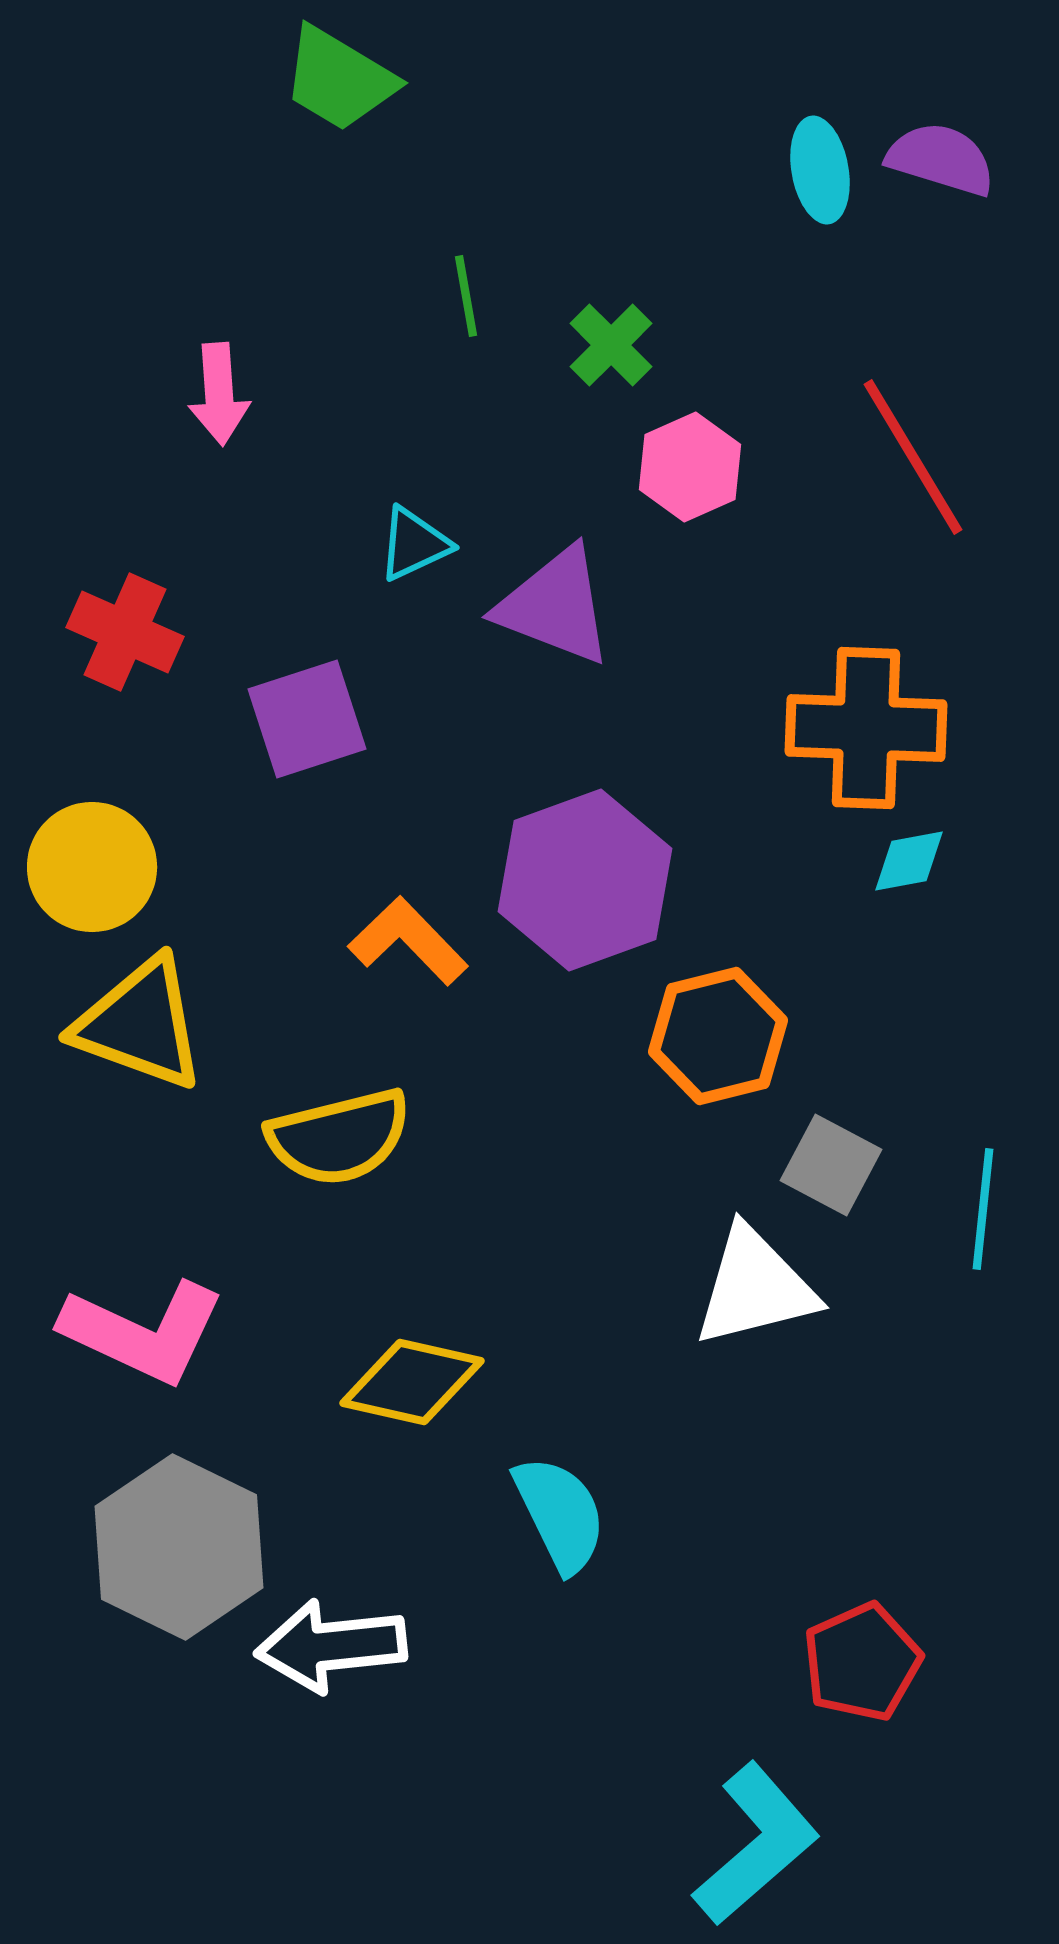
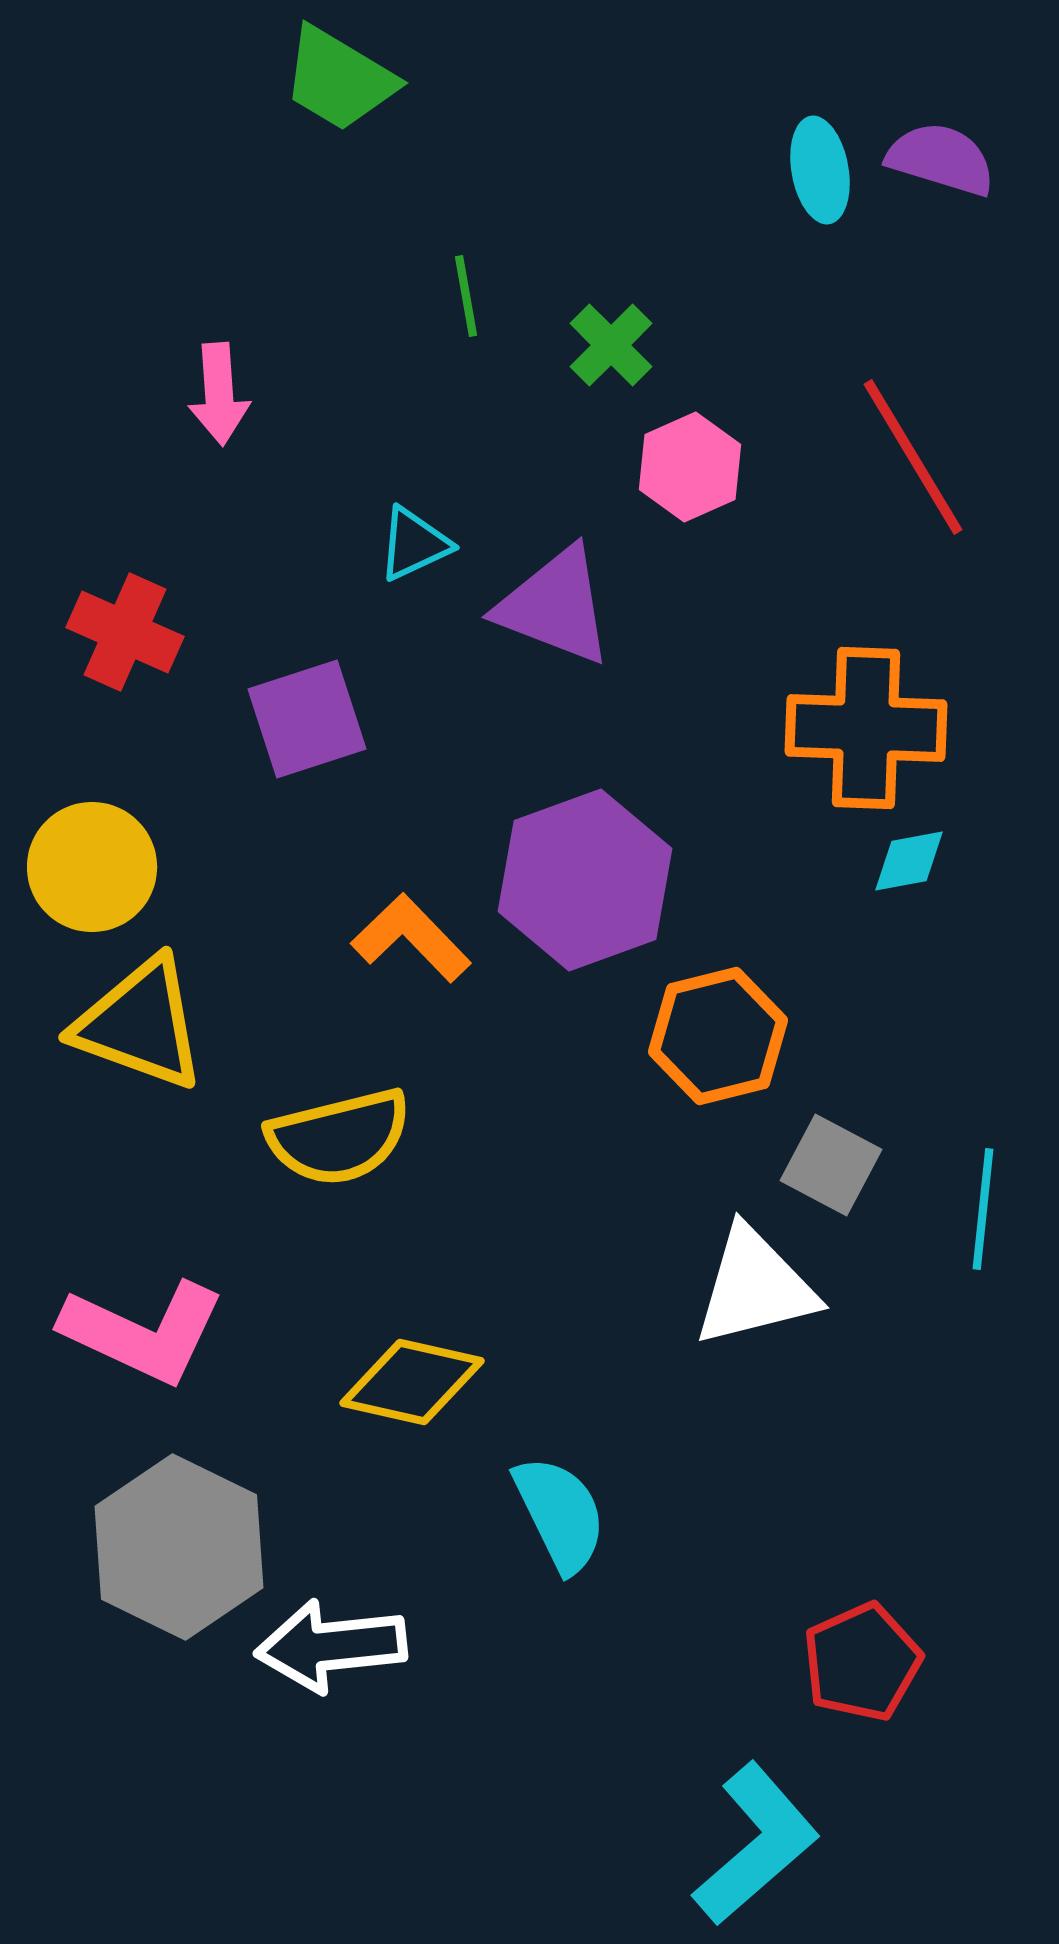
orange L-shape: moved 3 px right, 3 px up
